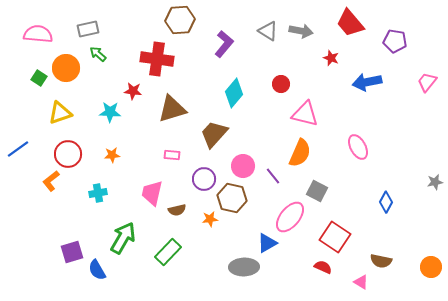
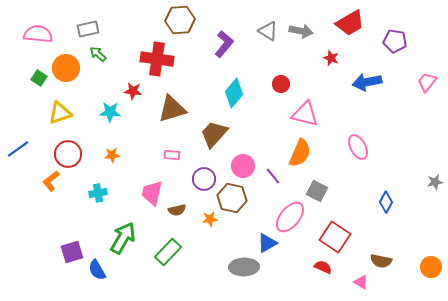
red trapezoid at (350, 23): rotated 80 degrees counterclockwise
